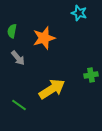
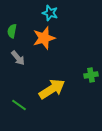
cyan star: moved 29 px left
